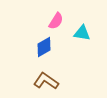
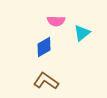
pink semicircle: rotated 60 degrees clockwise
cyan triangle: rotated 48 degrees counterclockwise
